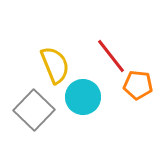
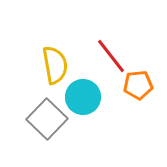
yellow semicircle: rotated 12 degrees clockwise
orange pentagon: rotated 12 degrees counterclockwise
gray square: moved 13 px right, 9 px down
